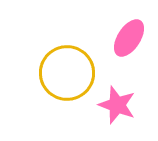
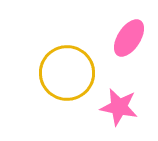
pink star: moved 2 px right, 2 px down; rotated 9 degrees counterclockwise
